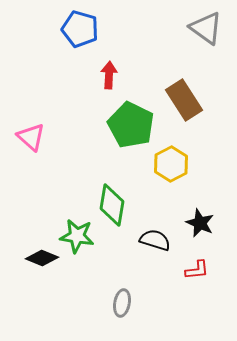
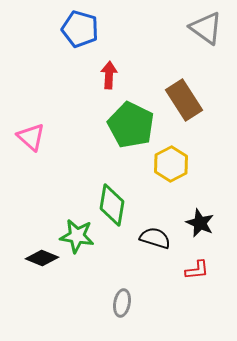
black semicircle: moved 2 px up
